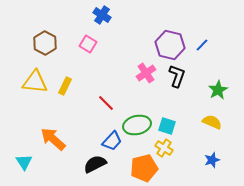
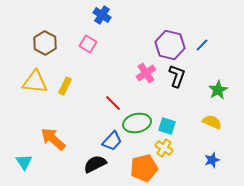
red line: moved 7 px right
green ellipse: moved 2 px up
